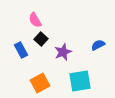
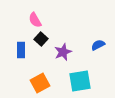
blue rectangle: rotated 28 degrees clockwise
